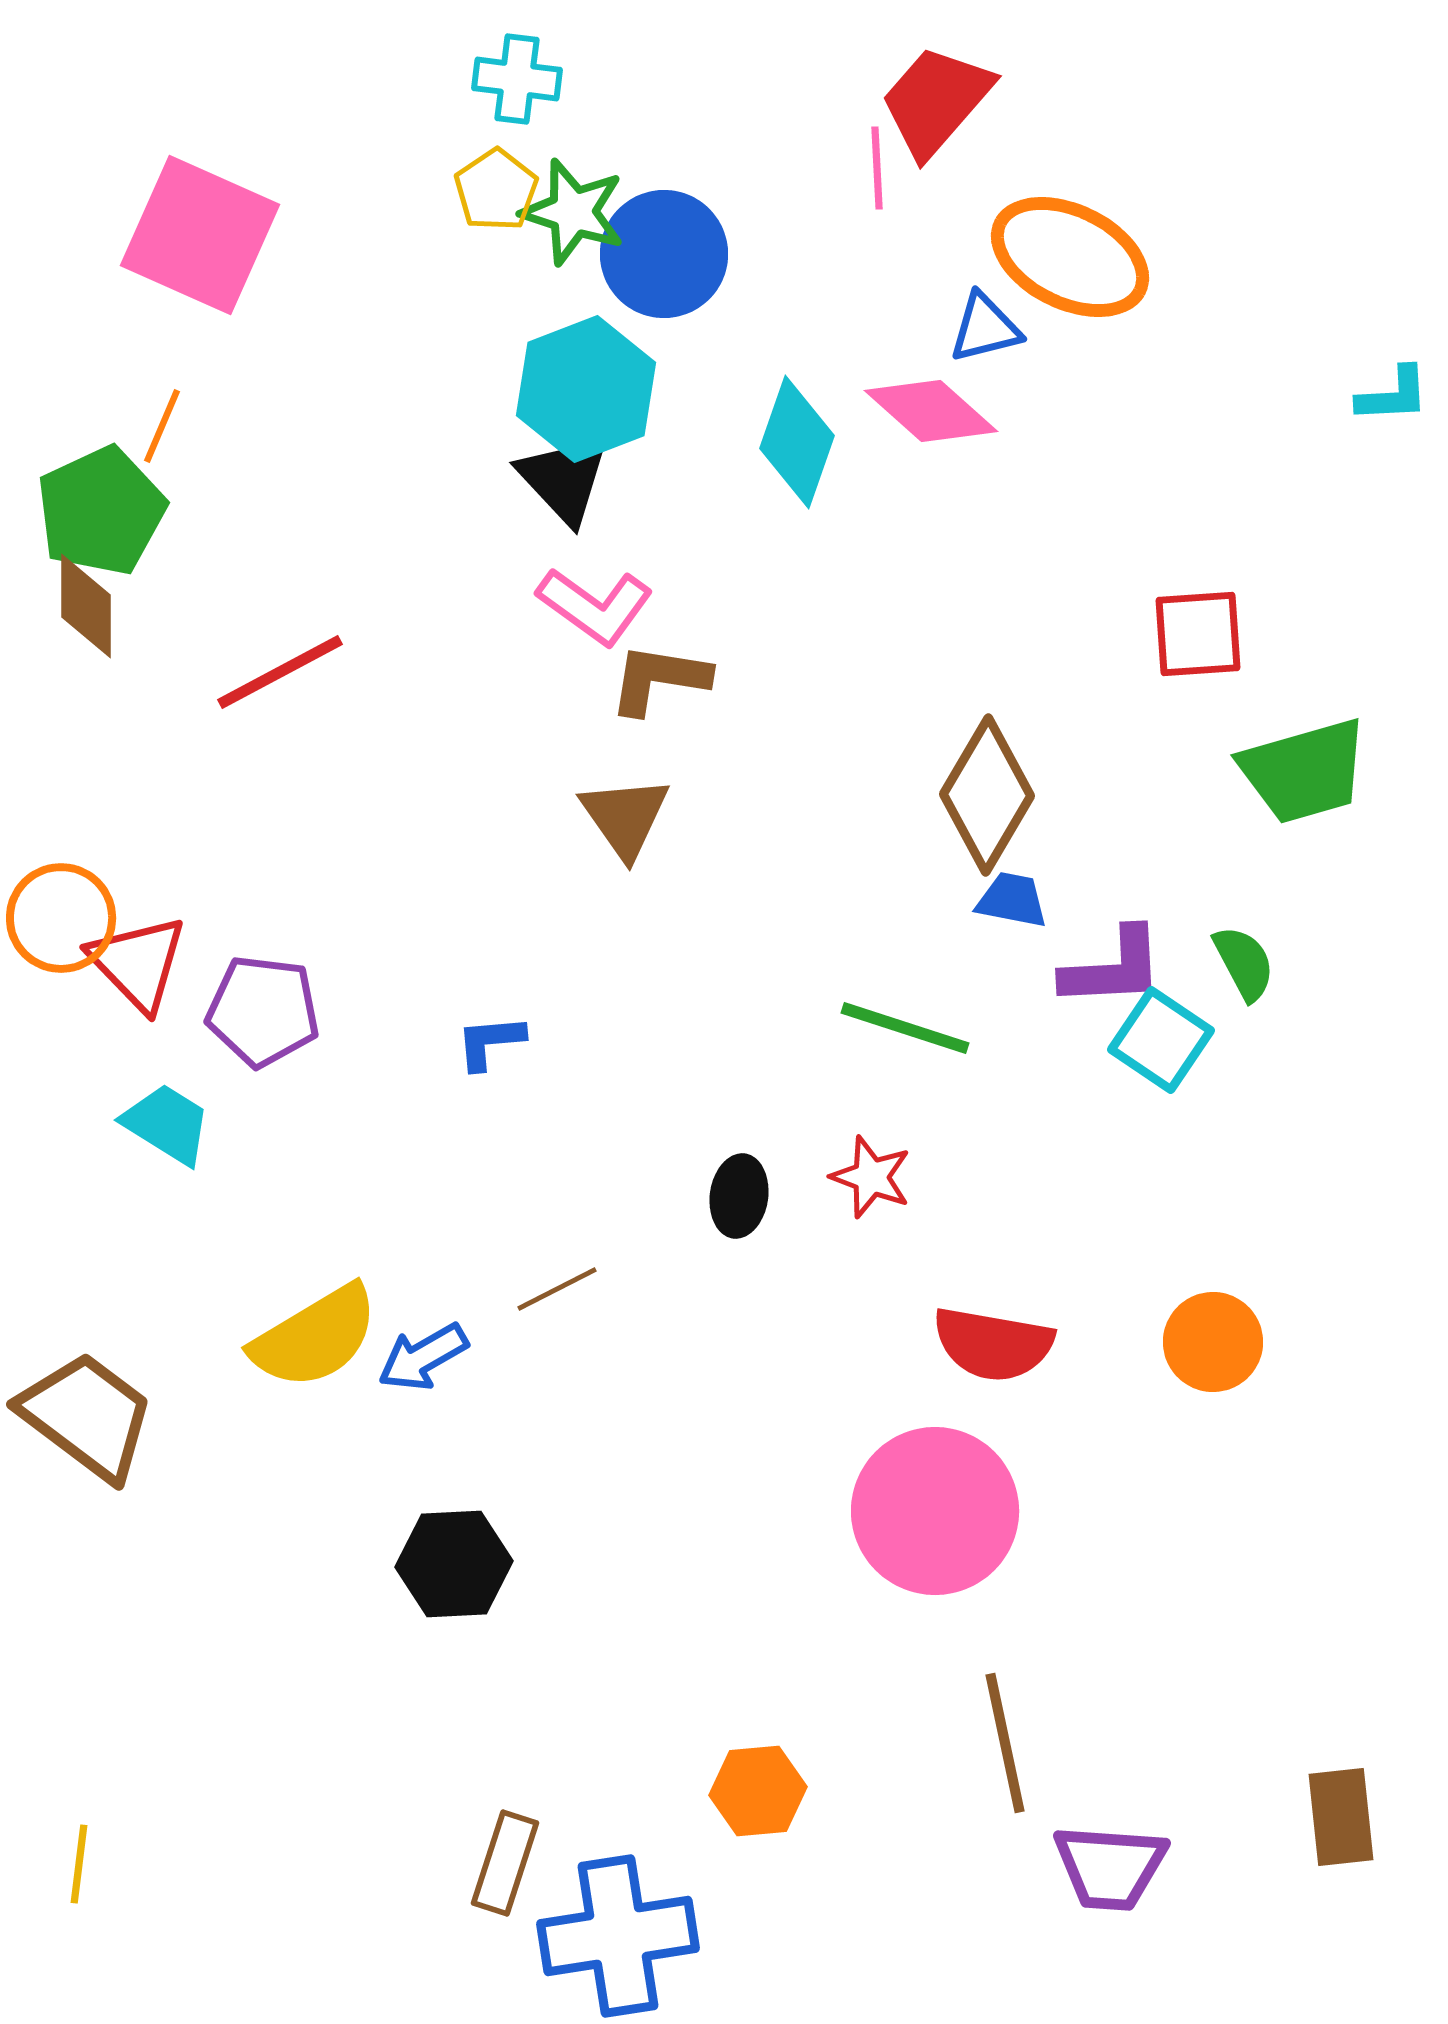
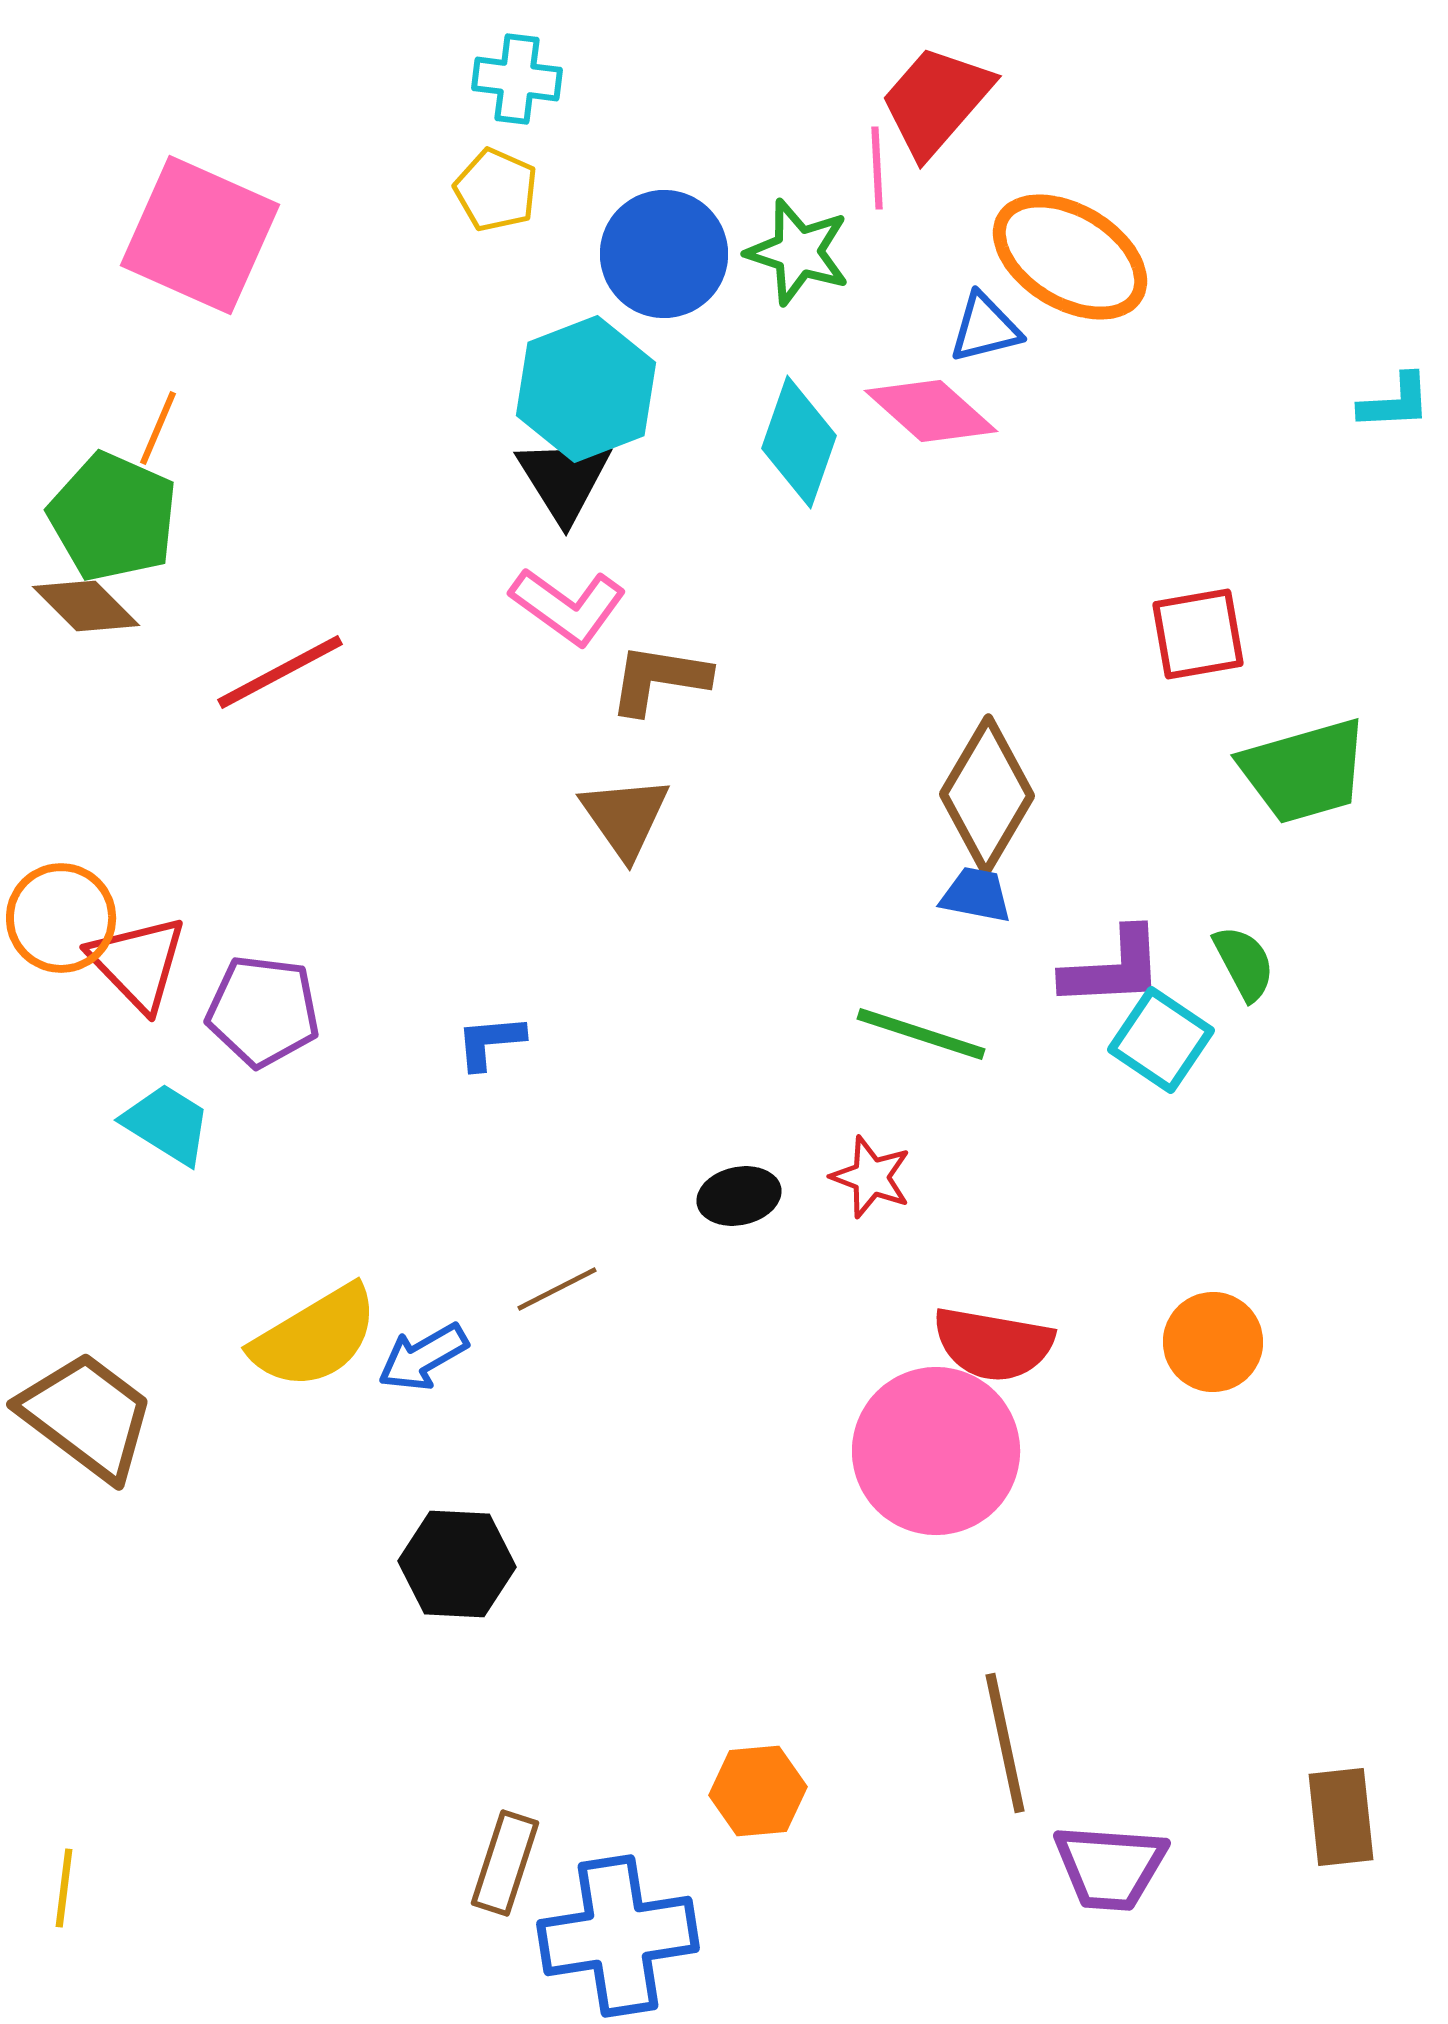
yellow pentagon at (496, 190): rotated 14 degrees counterclockwise
green star at (573, 212): moved 225 px right, 40 px down
orange ellipse at (1070, 257): rotated 5 degrees clockwise
cyan L-shape at (1393, 395): moved 2 px right, 7 px down
orange line at (162, 426): moved 4 px left, 2 px down
cyan diamond at (797, 442): moved 2 px right
black triangle at (564, 479): rotated 11 degrees clockwise
green pentagon at (101, 511): moved 12 px right, 6 px down; rotated 23 degrees counterclockwise
brown diamond at (86, 606): rotated 45 degrees counterclockwise
pink L-shape at (595, 606): moved 27 px left
red square at (1198, 634): rotated 6 degrees counterclockwise
blue trapezoid at (1012, 900): moved 36 px left, 5 px up
green line at (905, 1028): moved 16 px right, 6 px down
black ellipse at (739, 1196): rotated 70 degrees clockwise
pink circle at (935, 1511): moved 1 px right, 60 px up
black hexagon at (454, 1564): moved 3 px right; rotated 6 degrees clockwise
yellow line at (79, 1864): moved 15 px left, 24 px down
